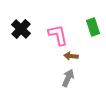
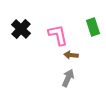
brown arrow: moved 1 px up
